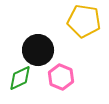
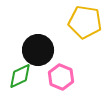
yellow pentagon: moved 1 px right, 1 px down
green diamond: moved 2 px up
